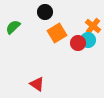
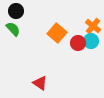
black circle: moved 29 px left, 1 px up
green semicircle: moved 2 px down; rotated 91 degrees clockwise
orange square: rotated 18 degrees counterclockwise
cyan circle: moved 3 px right, 1 px down
red triangle: moved 3 px right, 1 px up
